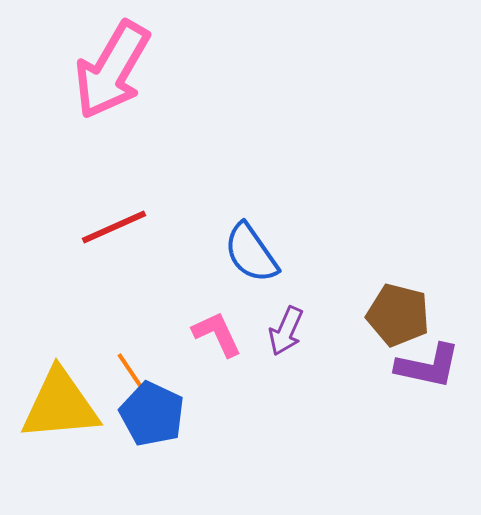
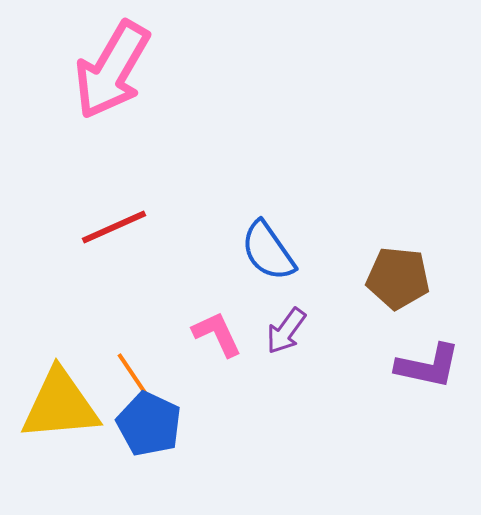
blue semicircle: moved 17 px right, 2 px up
brown pentagon: moved 37 px up; rotated 8 degrees counterclockwise
purple arrow: rotated 12 degrees clockwise
blue pentagon: moved 3 px left, 10 px down
